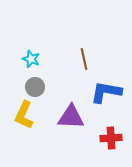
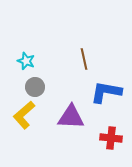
cyan star: moved 5 px left, 2 px down
yellow L-shape: rotated 24 degrees clockwise
red cross: rotated 10 degrees clockwise
